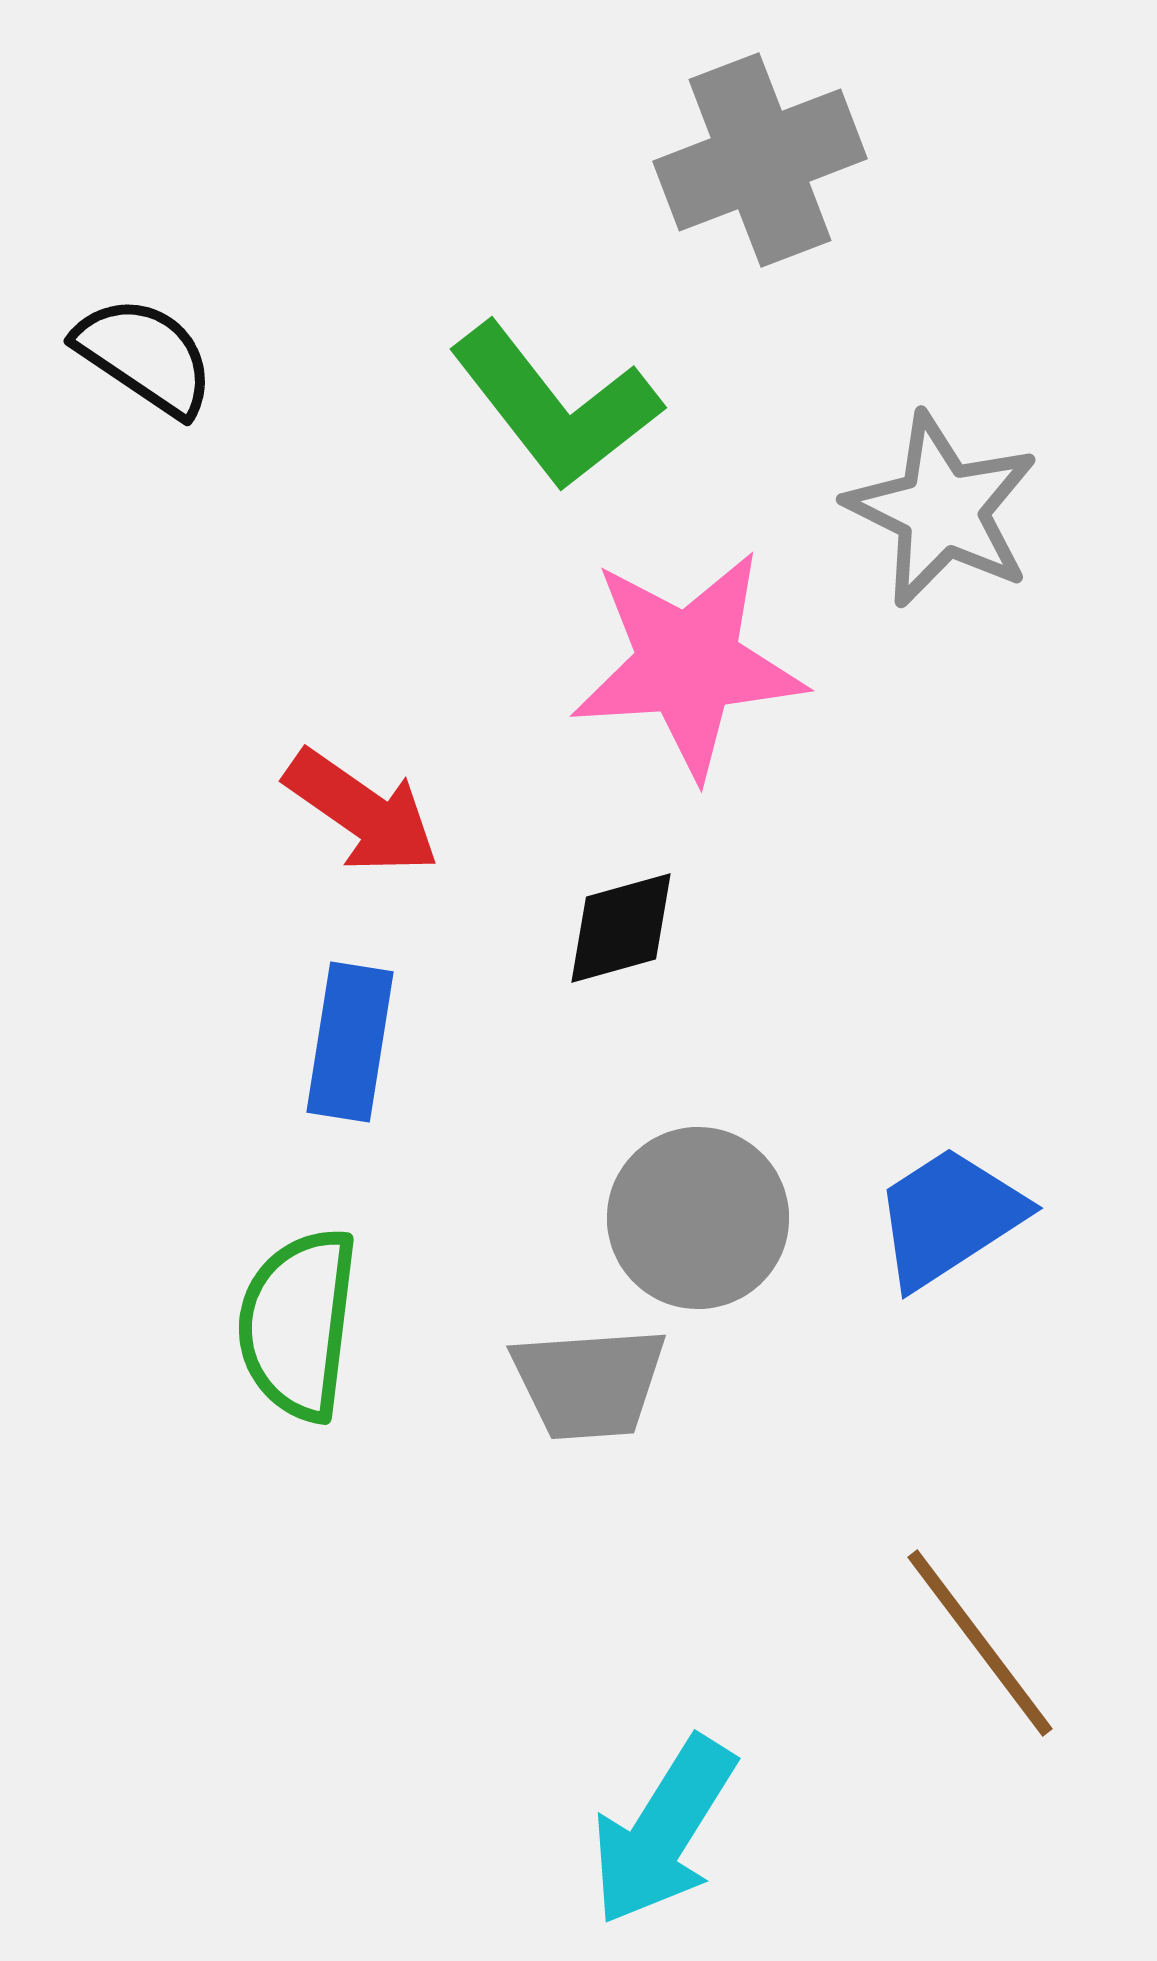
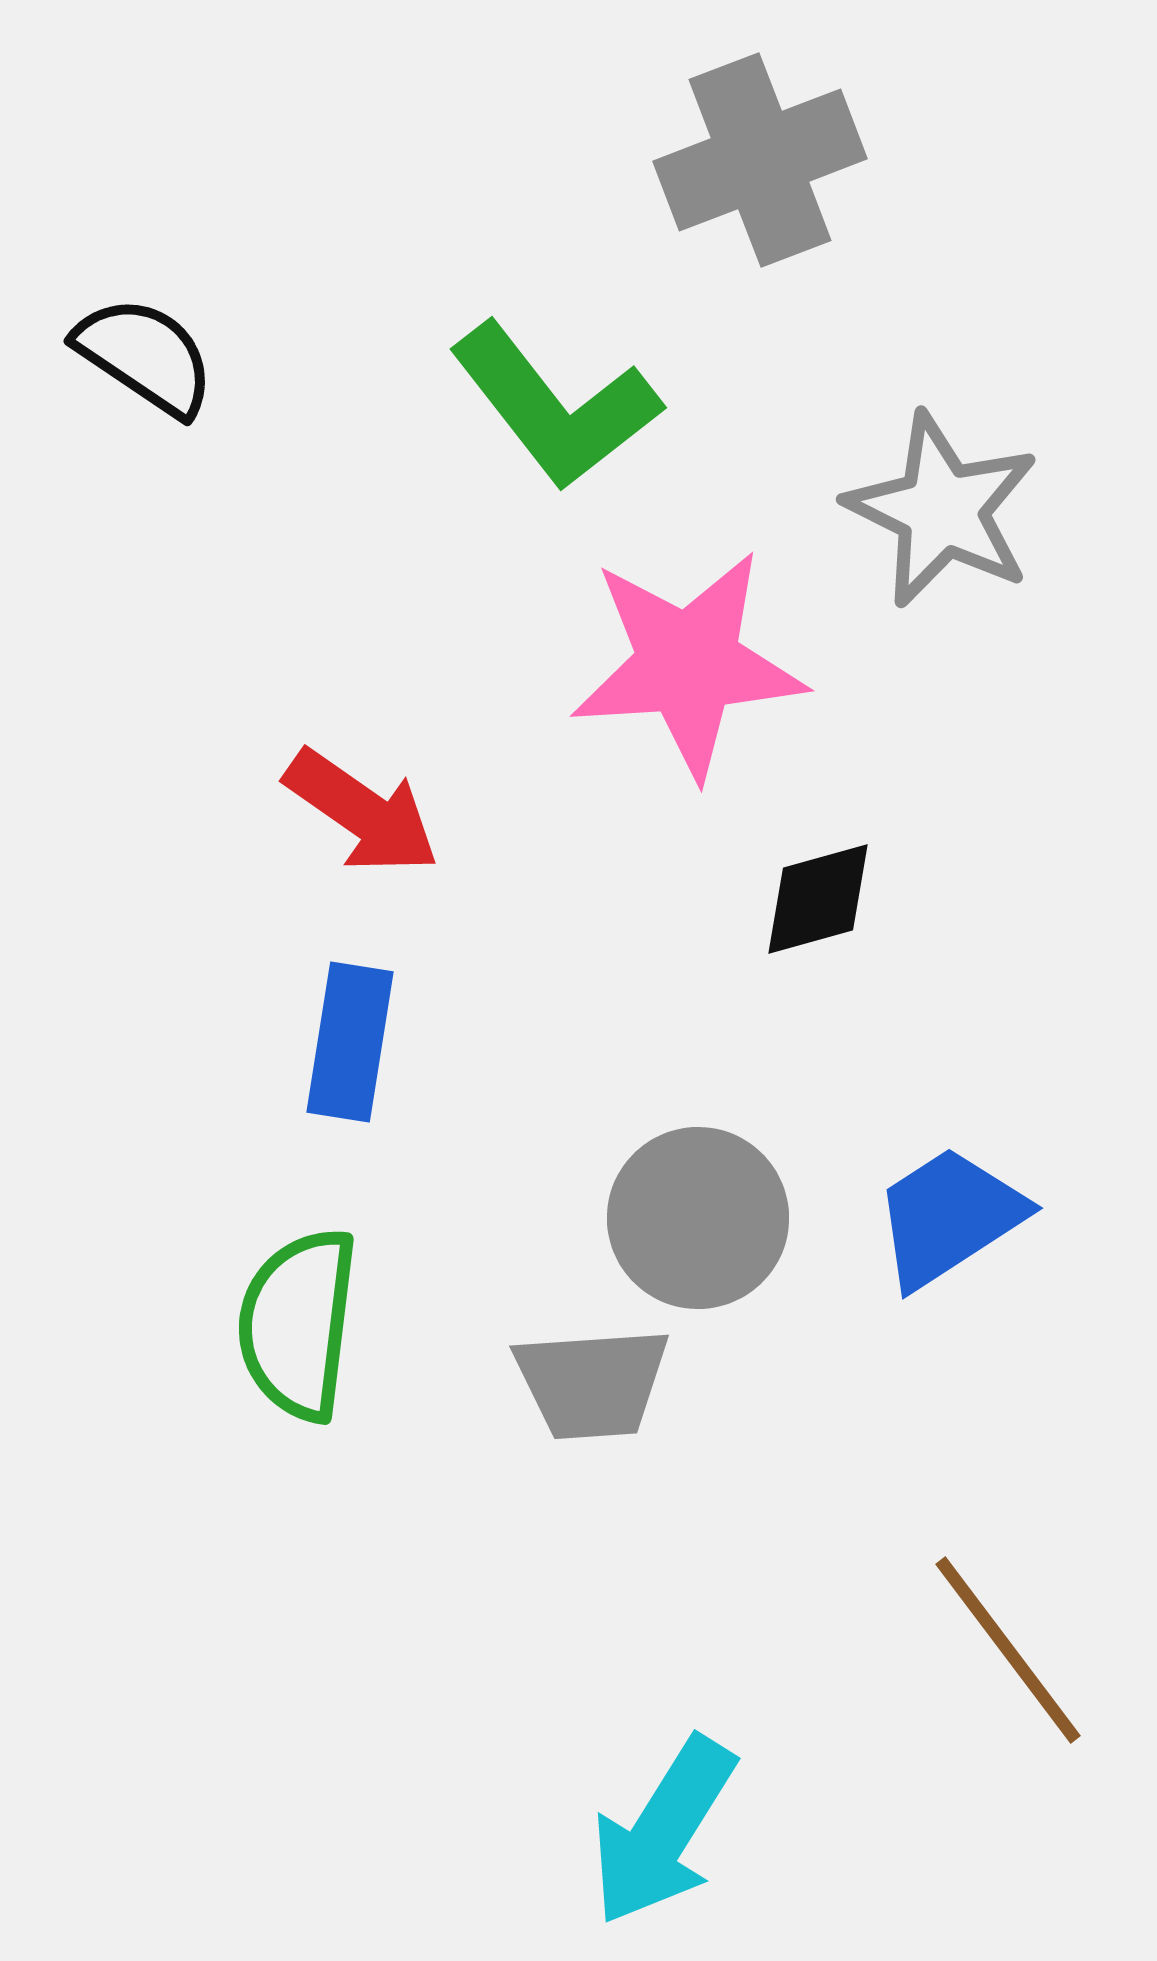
black diamond: moved 197 px right, 29 px up
gray trapezoid: moved 3 px right
brown line: moved 28 px right, 7 px down
